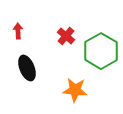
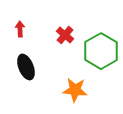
red arrow: moved 2 px right, 2 px up
red cross: moved 1 px left, 1 px up
black ellipse: moved 1 px left, 1 px up
